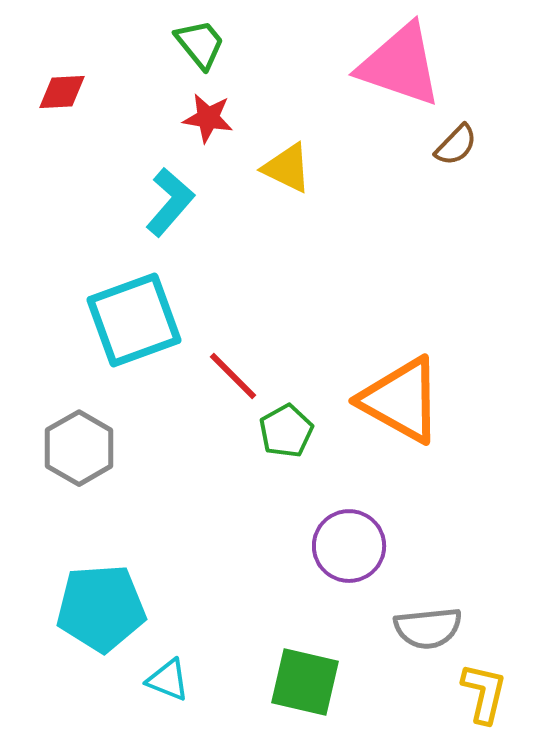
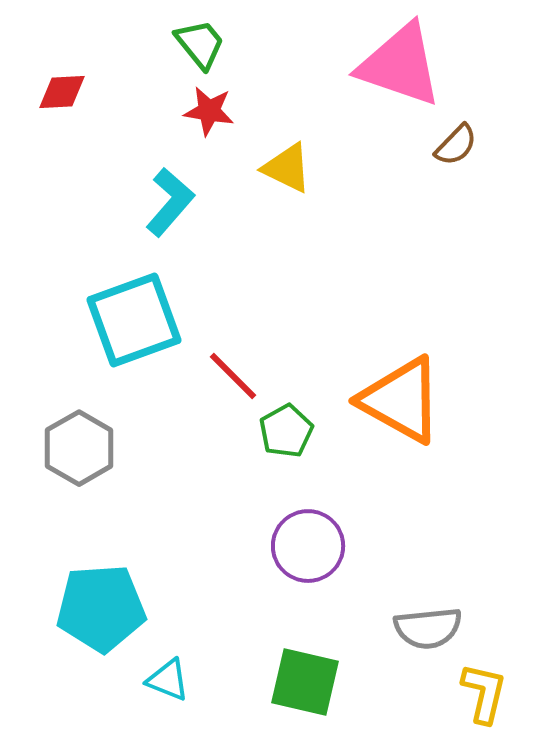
red star: moved 1 px right, 7 px up
purple circle: moved 41 px left
